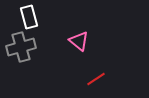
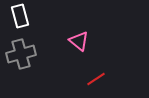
white rectangle: moved 9 px left, 1 px up
gray cross: moved 7 px down
